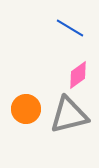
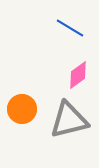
orange circle: moved 4 px left
gray triangle: moved 5 px down
